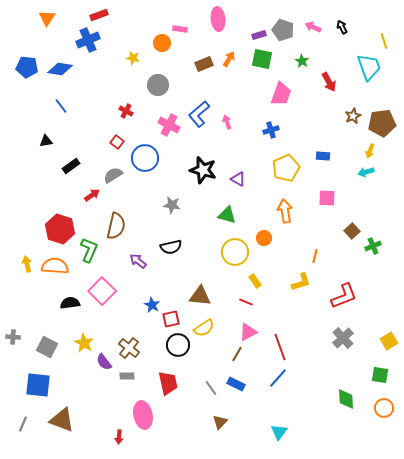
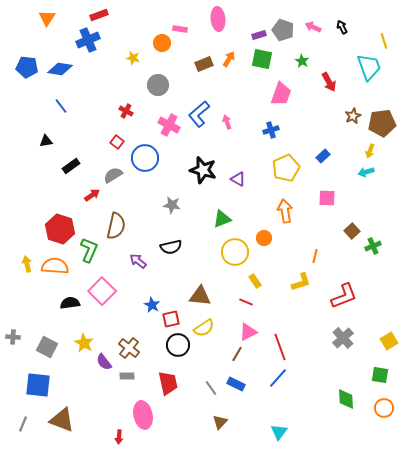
blue rectangle at (323, 156): rotated 48 degrees counterclockwise
green triangle at (227, 215): moved 5 px left, 4 px down; rotated 36 degrees counterclockwise
